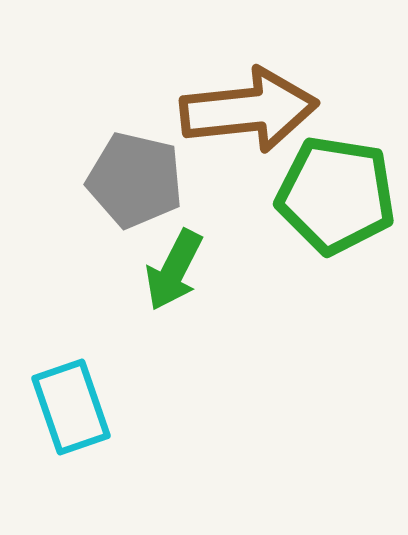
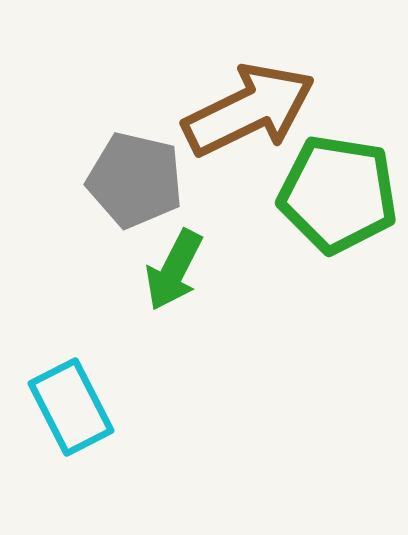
brown arrow: rotated 20 degrees counterclockwise
green pentagon: moved 2 px right, 1 px up
cyan rectangle: rotated 8 degrees counterclockwise
